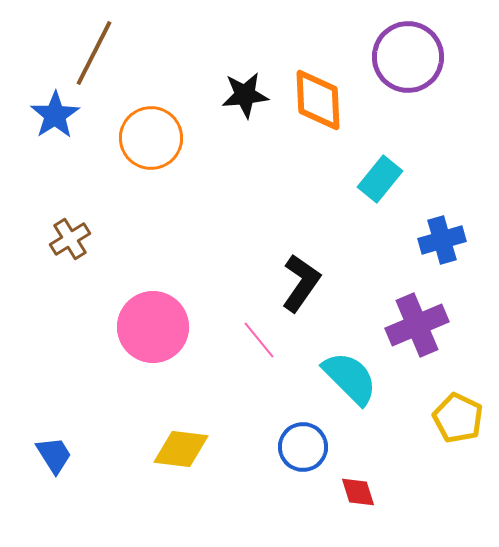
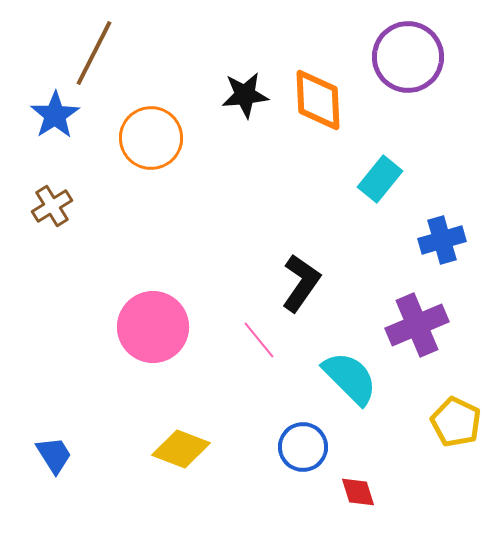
brown cross: moved 18 px left, 33 px up
yellow pentagon: moved 2 px left, 4 px down
yellow diamond: rotated 14 degrees clockwise
